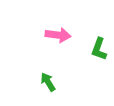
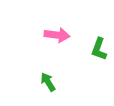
pink arrow: moved 1 px left
